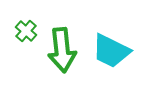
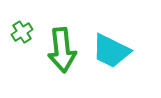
green cross: moved 4 px left, 1 px down; rotated 15 degrees clockwise
